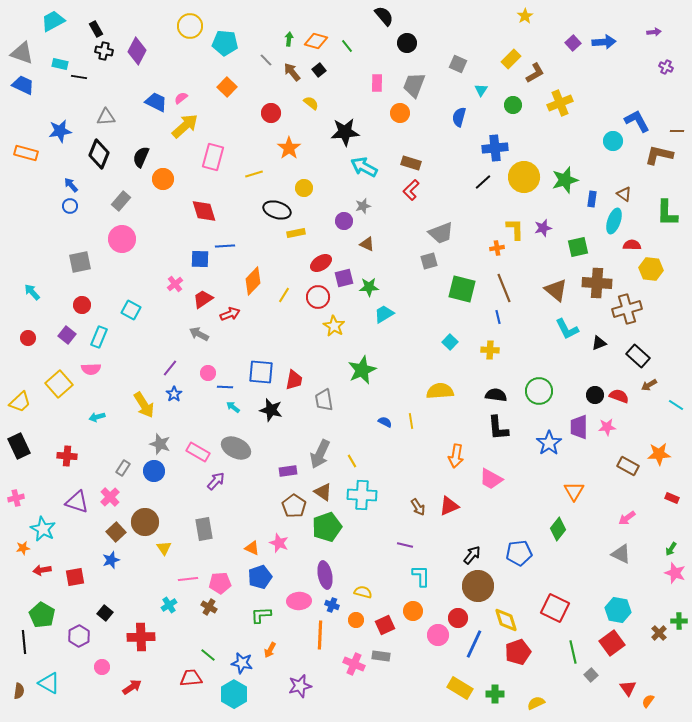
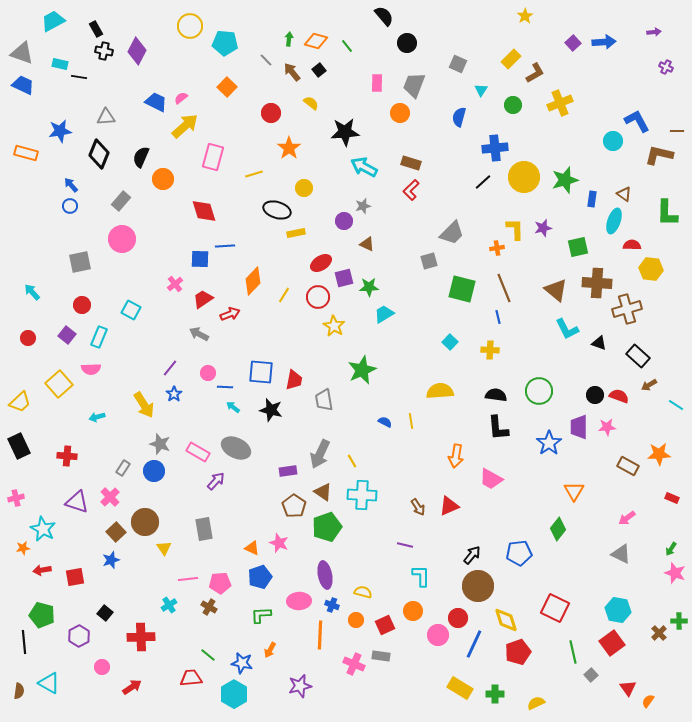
gray trapezoid at (441, 233): moved 11 px right; rotated 24 degrees counterclockwise
black triangle at (599, 343): rotated 42 degrees clockwise
green pentagon at (42, 615): rotated 15 degrees counterclockwise
